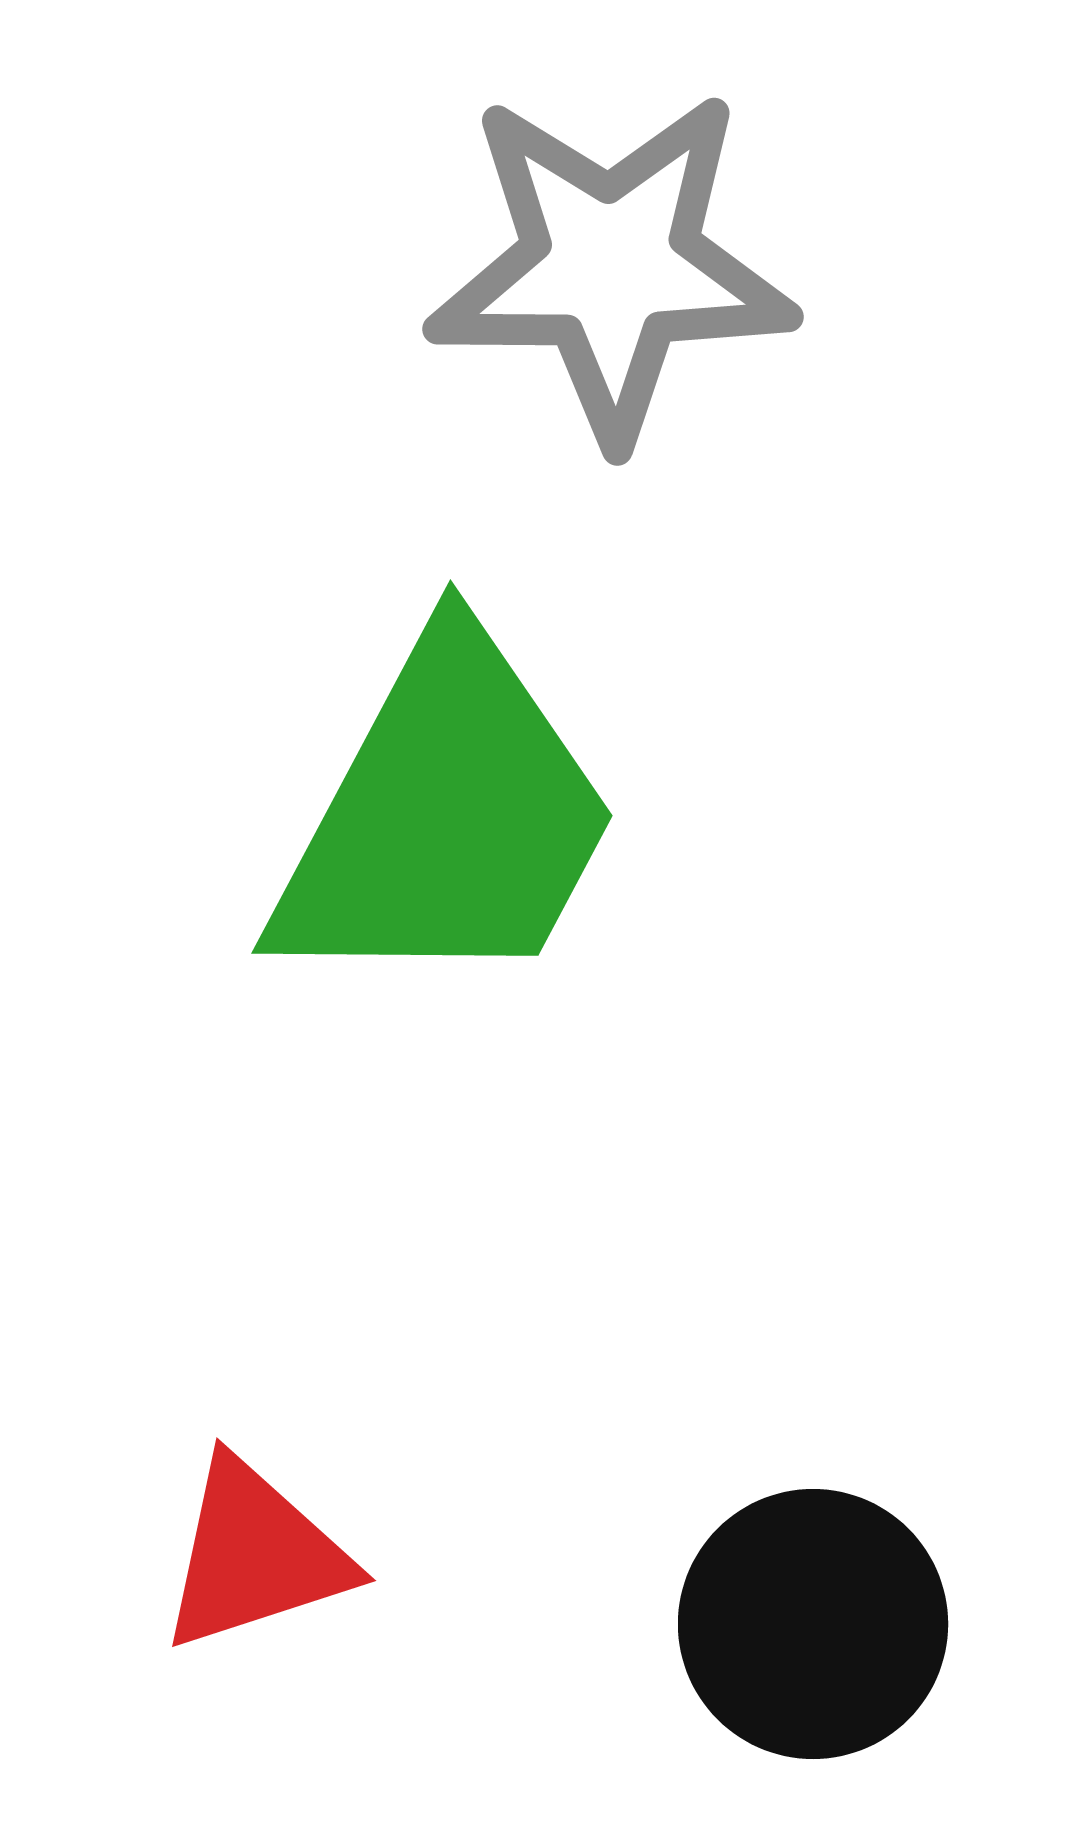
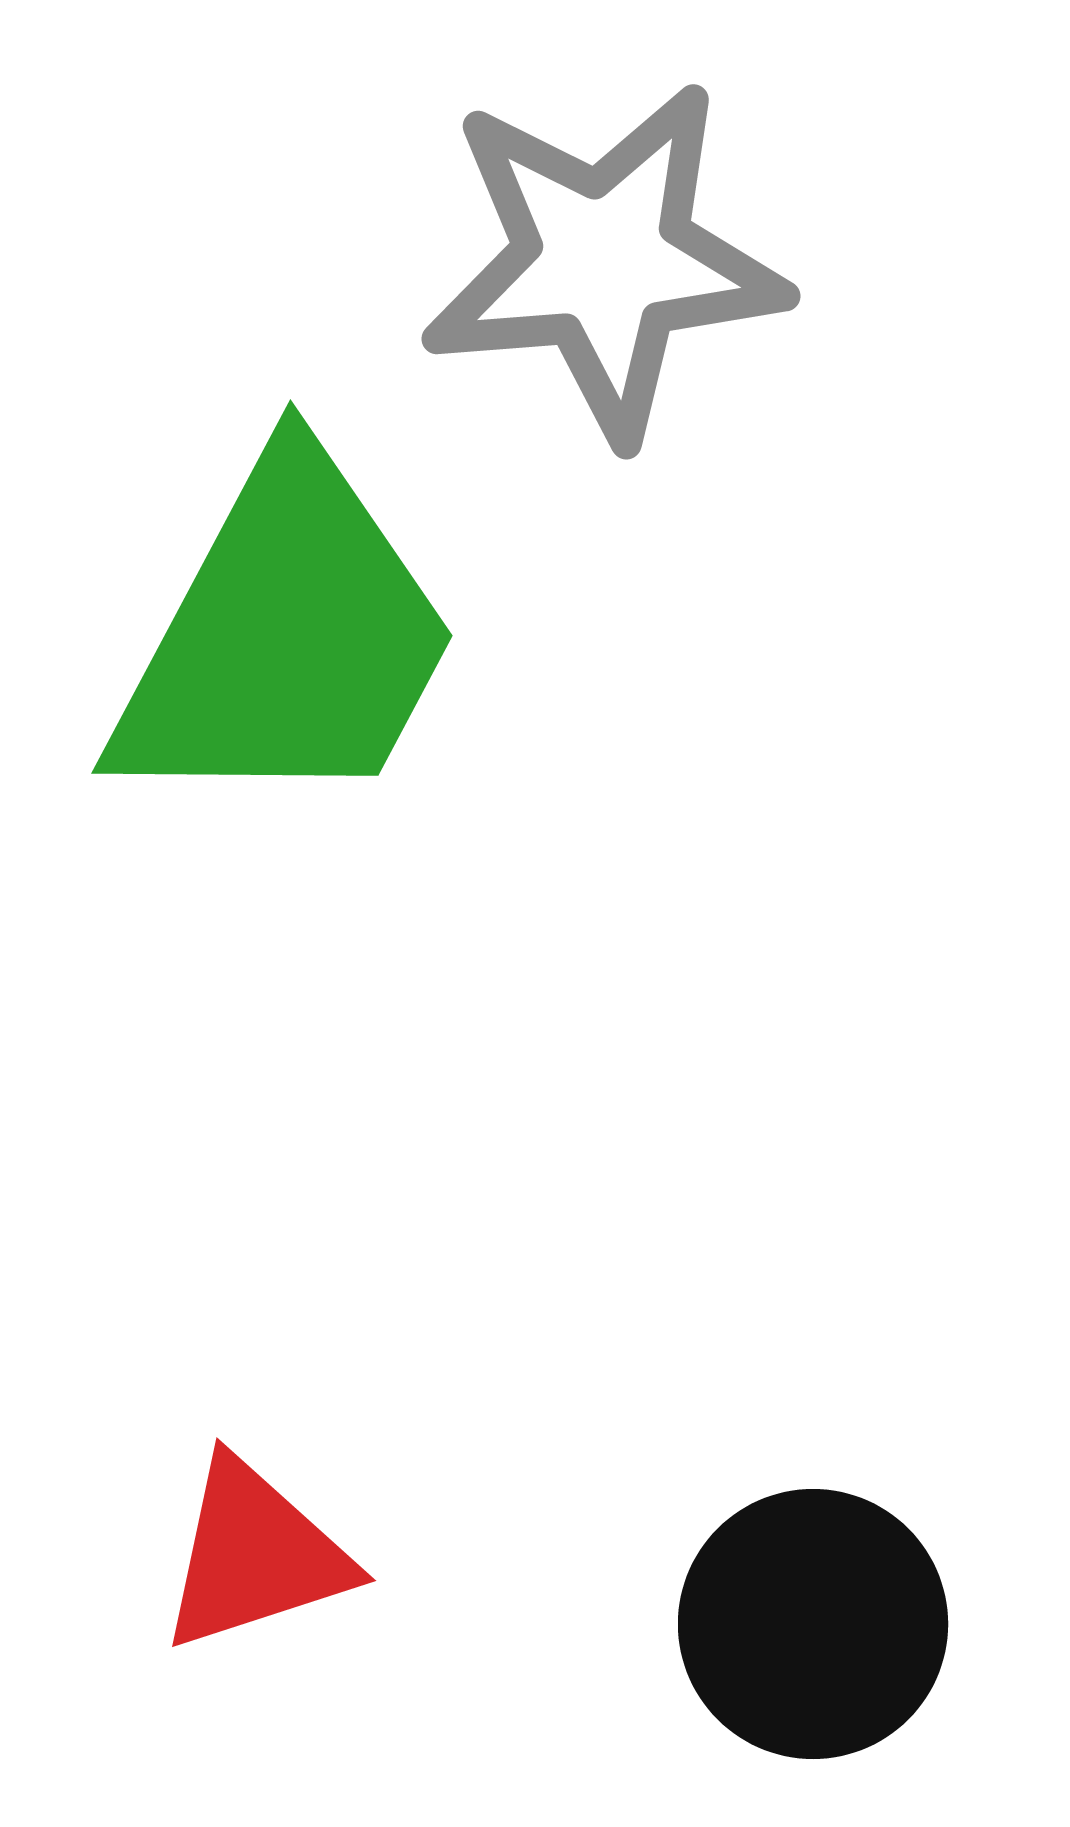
gray star: moved 7 px left, 5 px up; rotated 5 degrees counterclockwise
green trapezoid: moved 160 px left, 180 px up
